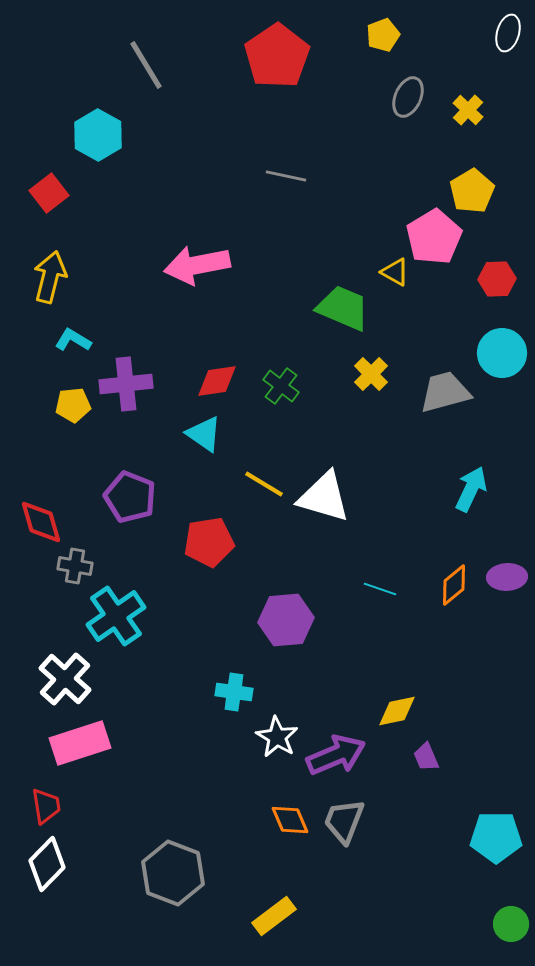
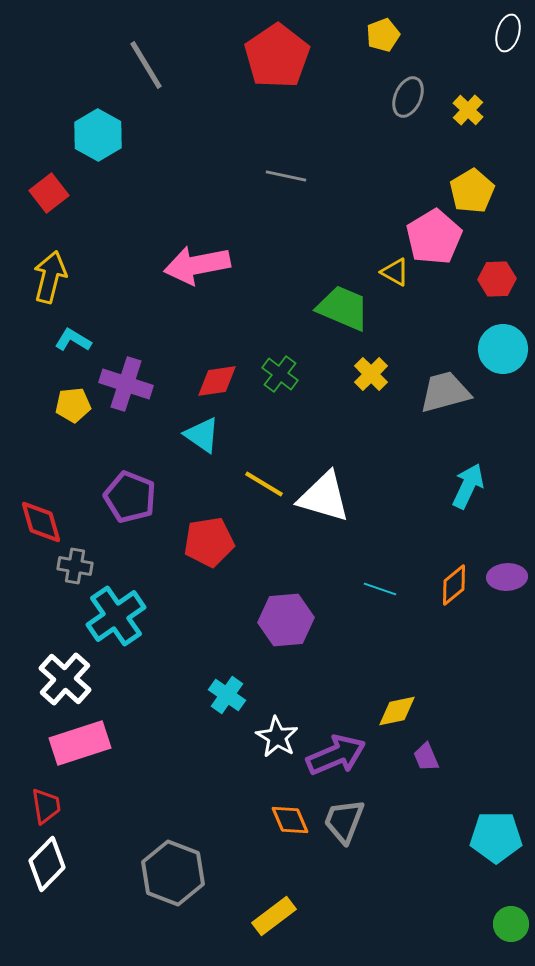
cyan circle at (502, 353): moved 1 px right, 4 px up
purple cross at (126, 384): rotated 24 degrees clockwise
green cross at (281, 386): moved 1 px left, 12 px up
cyan triangle at (204, 434): moved 2 px left, 1 px down
cyan arrow at (471, 489): moved 3 px left, 3 px up
cyan cross at (234, 692): moved 7 px left, 3 px down; rotated 27 degrees clockwise
